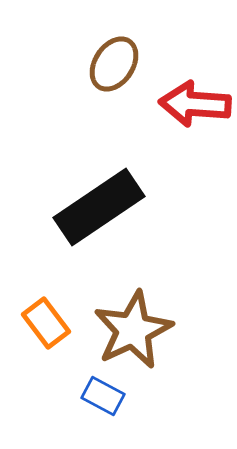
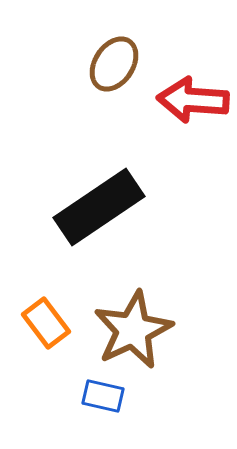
red arrow: moved 2 px left, 4 px up
blue rectangle: rotated 15 degrees counterclockwise
